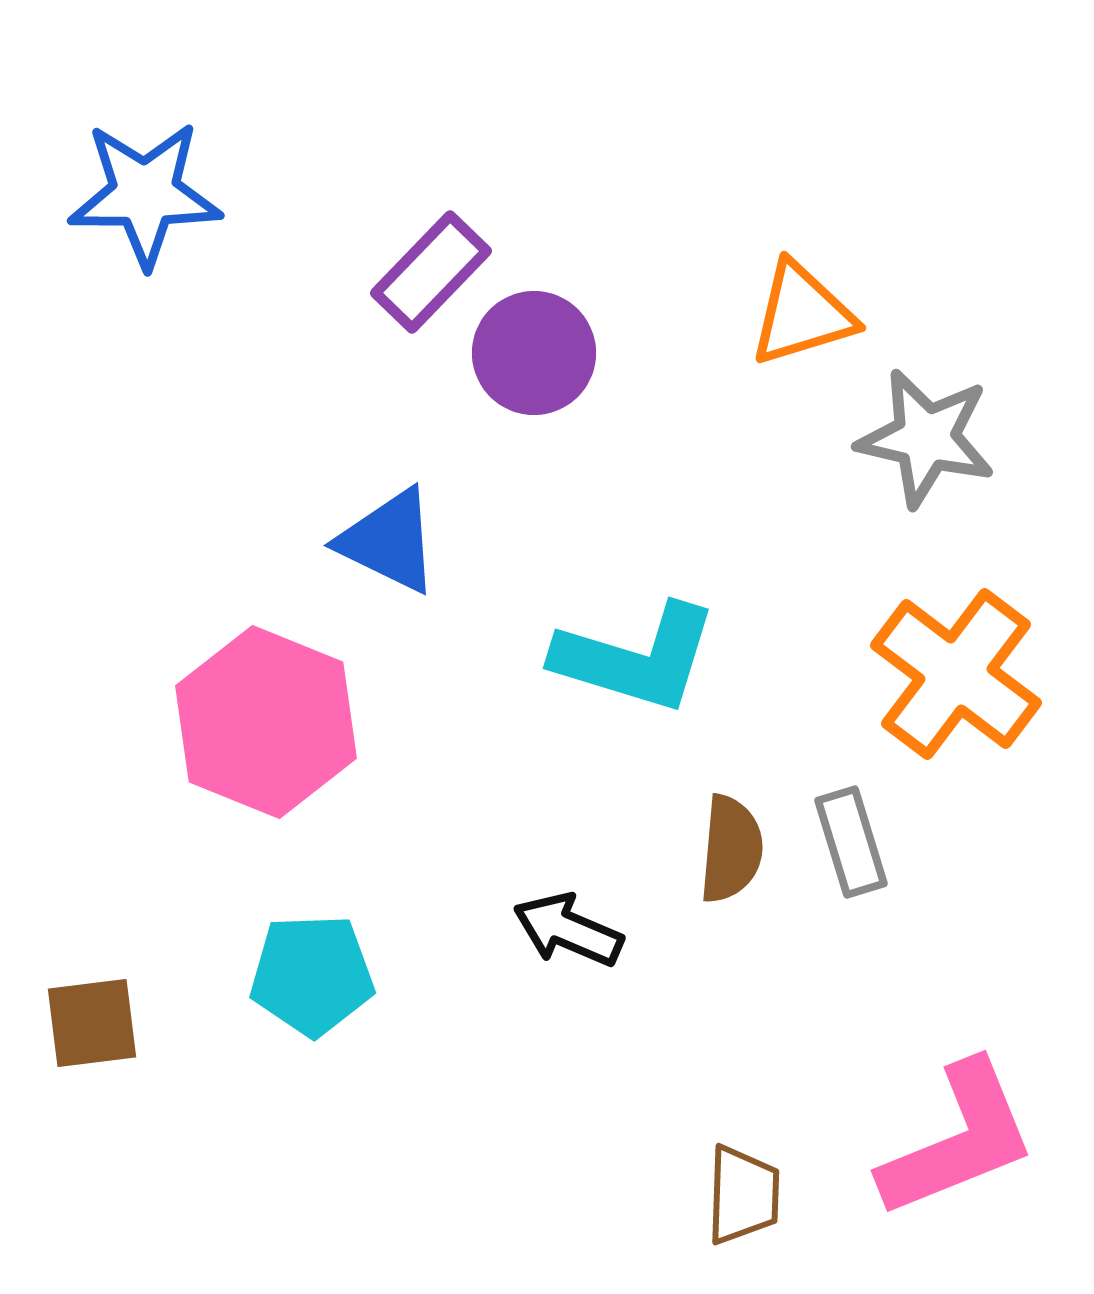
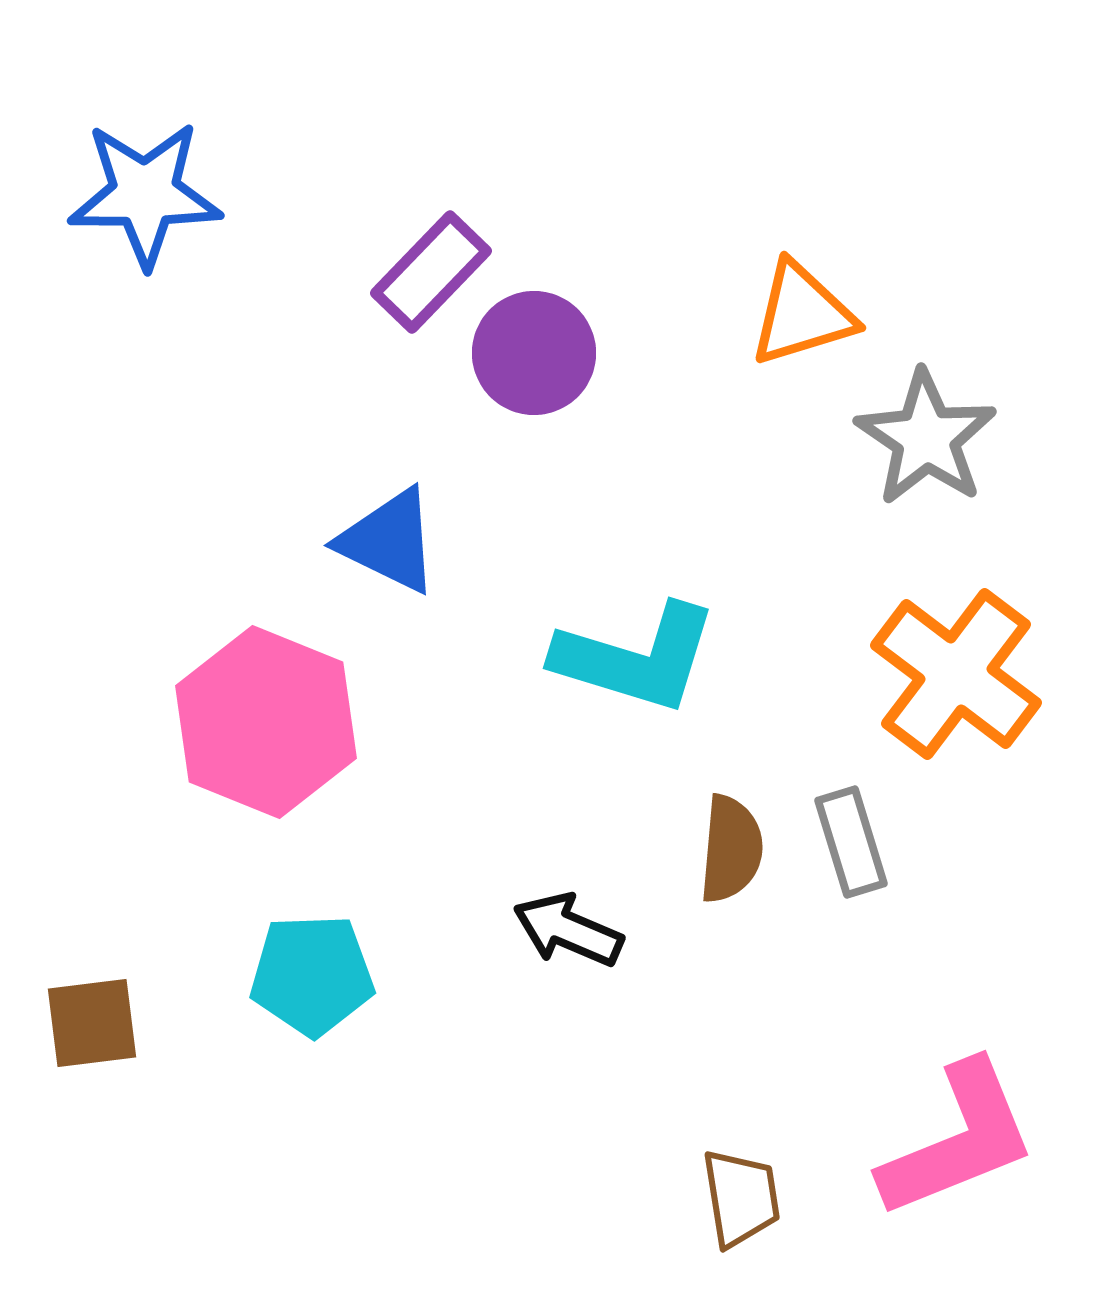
gray star: rotated 21 degrees clockwise
brown trapezoid: moved 2 px left, 3 px down; rotated 11 degrees counterclockwise
